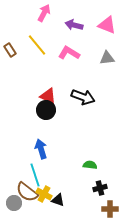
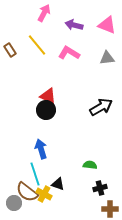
black arrow: moved 18 px right, 10 px down; rotated 50 degrees counterclockwise
cyan line: moved 1 px up
black triangle: moved 16 px up
